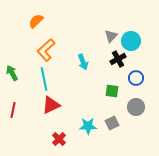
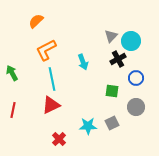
orange L-shape: rotated 15 degrees clockwise
cyan line: moved 8 px right
